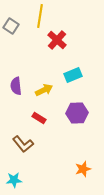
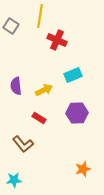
red cross: rotated 18 degrees counterclockwise
